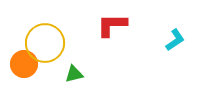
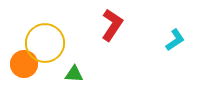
red L-shape: rotated 124 degrees clockwise
green triangle: rotated 18 degrees clockwise
